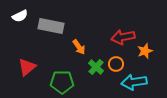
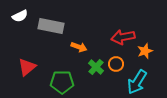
orange arrow: rotated 35 degrees counterclockwise
cyan arrow: moved 3 px right; rotated 50 degrees counterclockwise
